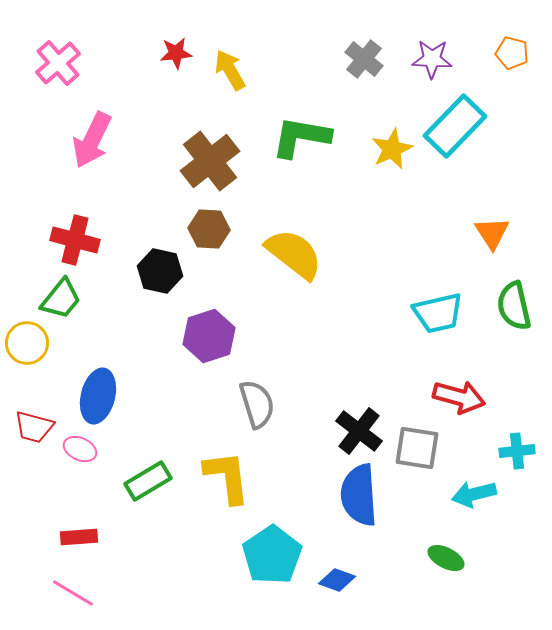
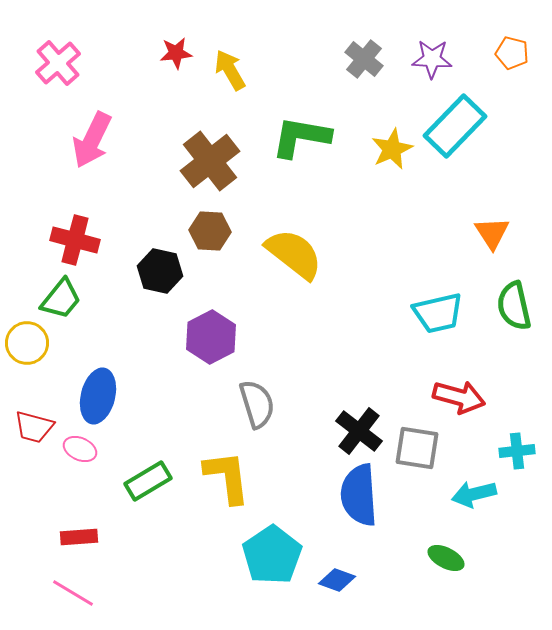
brown hexagon: moved 1 px right, 2 px down
purple hexagon: moved 2 px right, 1 px down; rotated 9 degrees counterclockwise
